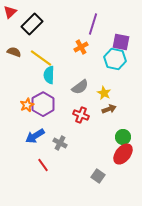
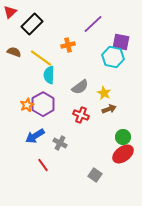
purple line: rotated 30 degrees clockwise
orange cross: moved 13 px left, 2 px up; rotated 16 degrees clockwise
cyan hexagon: moved 2 px left, 2 px up
red ellipse: rotated 15 degrees clockwise
gray square: moved 3 px left, 1 px up
